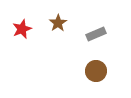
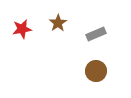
red star: rotated 12 degrees clockwise
